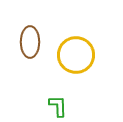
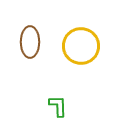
yellow circle: moved 5 px right, 9 px up
